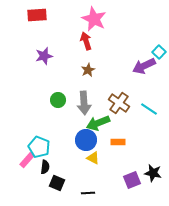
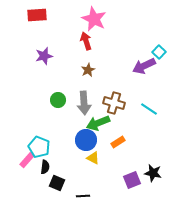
brown cross: moved 5 px left; rotated 20 degrees counterclockwise
orange rectangle: rotated 32 degrees counterclockwise
black line: moved 5 px left, 3 px down
